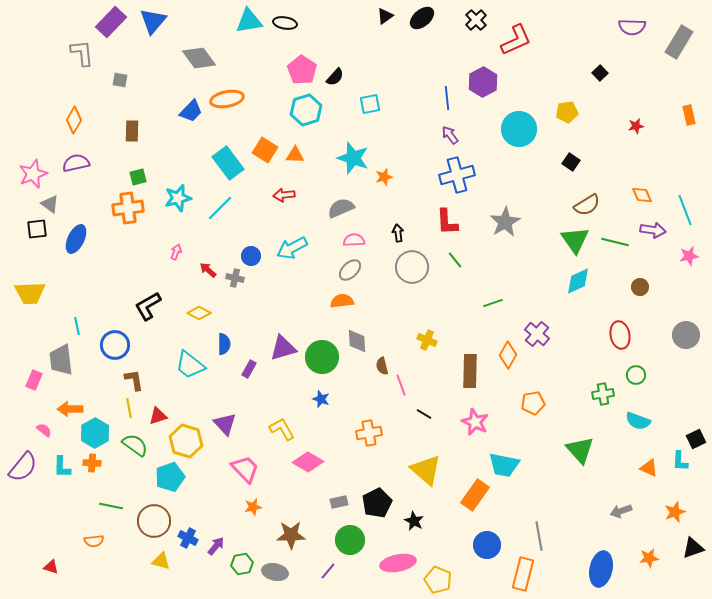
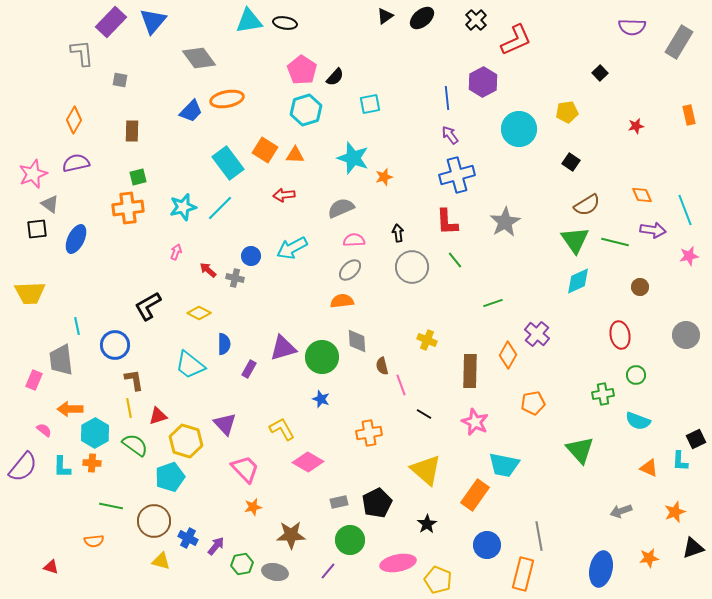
cyan star at (178, 198): moved 5 px right, 9 px down
black star at (414, 521): moved 13 px right, 3 px down; rotated 12 degrees clockwise
